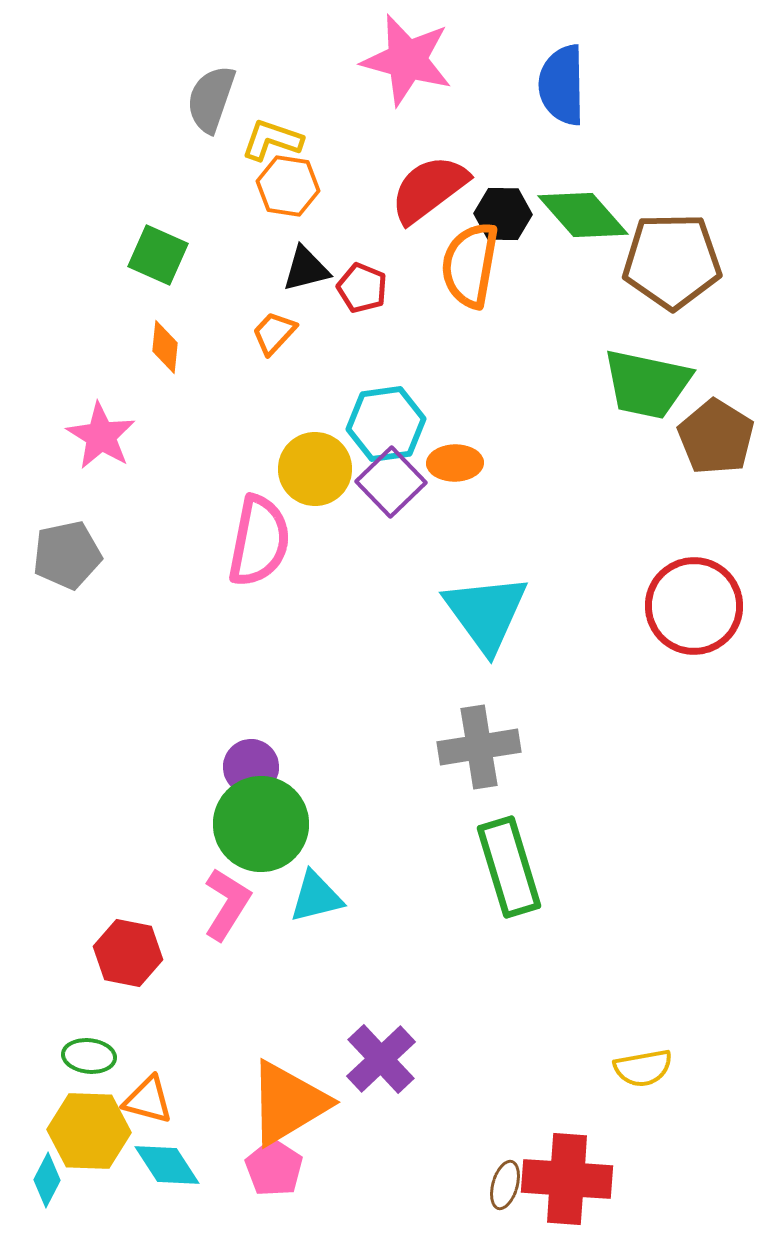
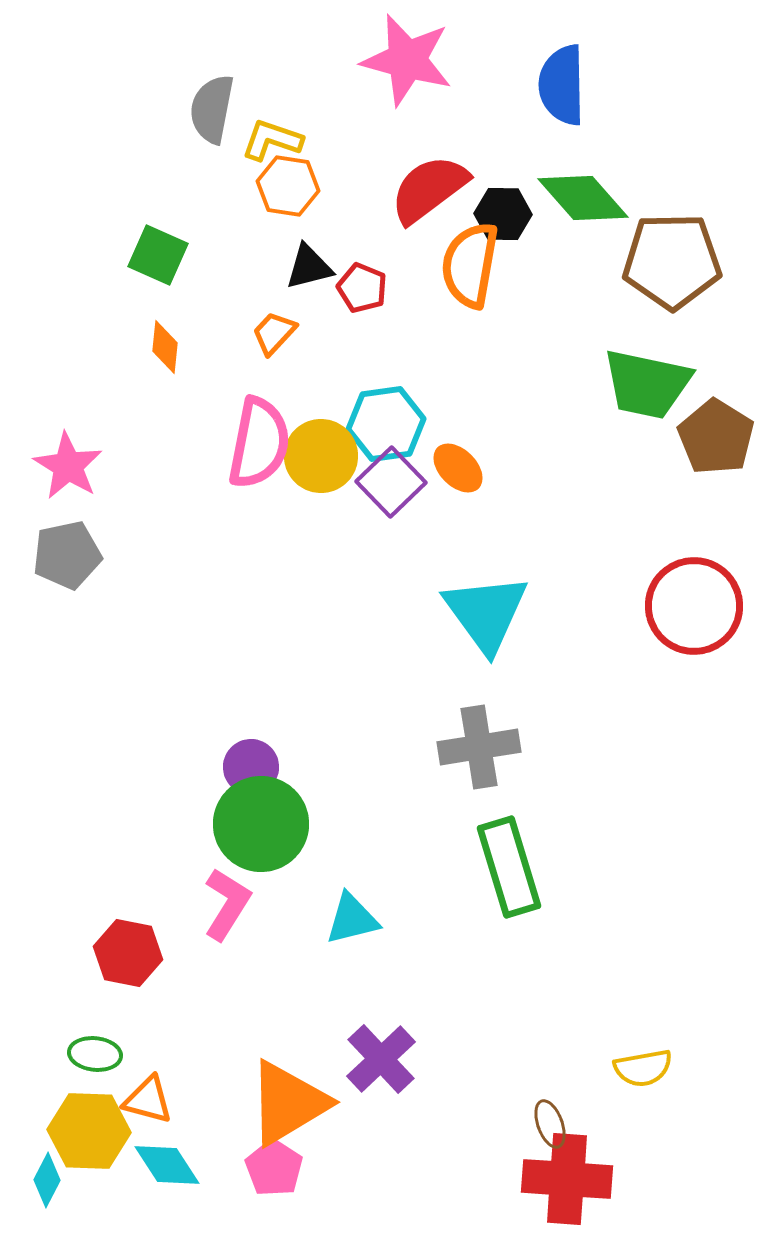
gray semicircle at (211, 99): moved 1 px right, 10 px down; rotated 8 degrees counterclockwise
green diamond at (583, 215): moved 17 px up
black triangle at (306, 269): moved 3 px right, 2 px up
pink star at (101, 436): moved 33 px left, 30 px down
orange ellipse at (455, 463): moved 3 px right, 5 px down; rotated 46 degrees clockwise
yellow circle at (315, 469): moved 6 px right, 13 px up
pink semicircle at (259, 541): moved 98 px up
cyan triangle at (316, 897): moved 36 px right, 22 px down
green ellipse at (89, 1056): moved 6 px right, 2 px up
brown ellipse at (505, 1185): moved 45 px right, 61 px up; rotated 36 degrees counterclockwise
